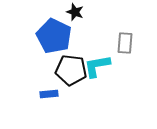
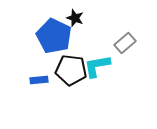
black star: moved 6 px down
gray rectangle: rotated 45 degrees clockwise
blue rectangle: moved 10 px left, 14 px up
